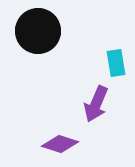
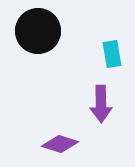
cyan rectangle: moved 4 px left, 9 px up
purple arrow: moved 5 px right; rotated 24 degrees counterclockwise
